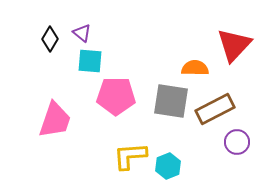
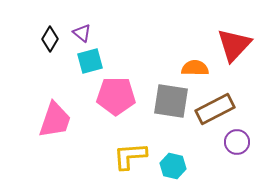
cyan square: rotated 20 degrees counterclockwise
cyan hexagon: moved 5 px right; rotated 25 degrees counterclockwise
